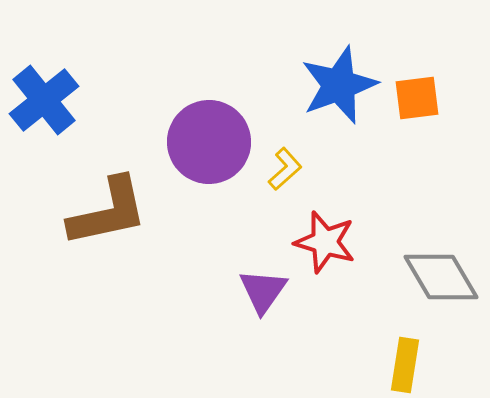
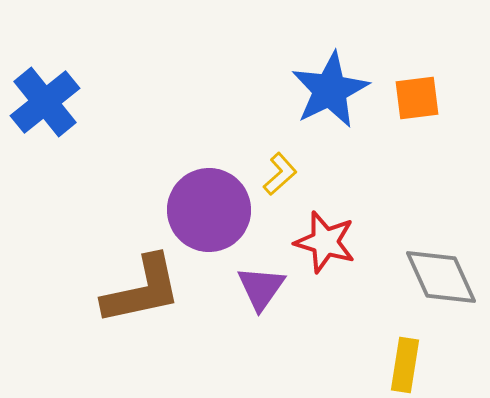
blue star: moved 9 px left, 5 px down; rotated 6 degrees counterclockwise
blue cross: moved 1 px right, 2 px down
purple circle: moved 68 px down
yellow L-shape: moved 5 px left, 5 px down
brown L-shape: moved 34 px right, 78 px down
gray diamond: rotated 6 degrees clockwise
purple triangle: moved 2 px left, 3 px up
